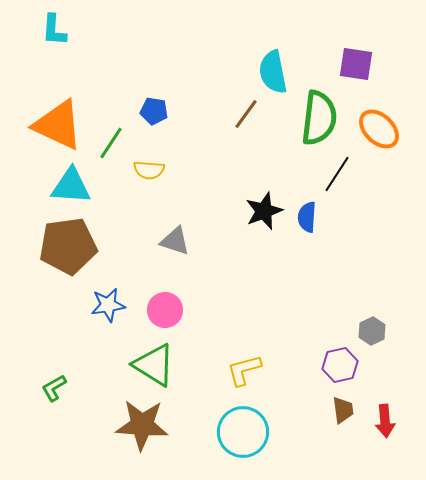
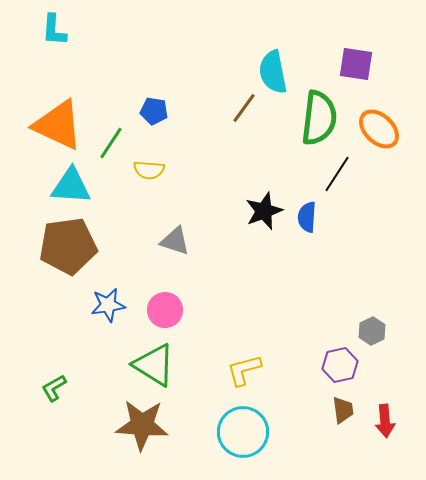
brown line: moved 2 px left, 6 px up
